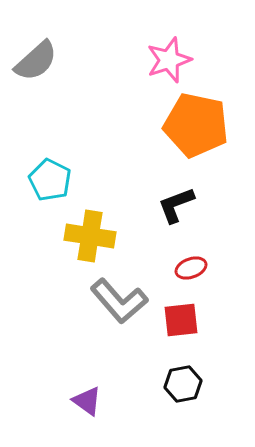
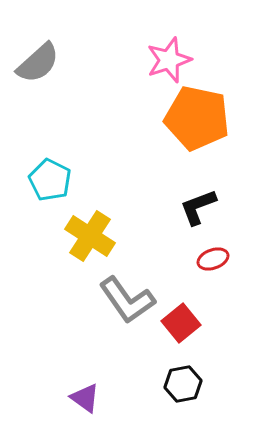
gray semicircle: moved 2 px right, 2 px down
orange pentagon: moved 1 px right, 7 px up
black L-shape: moved 22 px right, 2 px down
yellow cross: rotated 24 degrees clockwise
red ellipse: moved 22 px right, 9 px up
gray L-shape: moved 8 px right, 1 px up; rotated 6 degrees clockwise
red square: moved 3 px down; rotated 33 degrees counterclockwise
purple triangle: moved 2 px left, 3 px up
